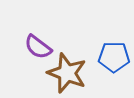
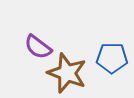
blue pentagon: moved 2 px left, 1 px down
